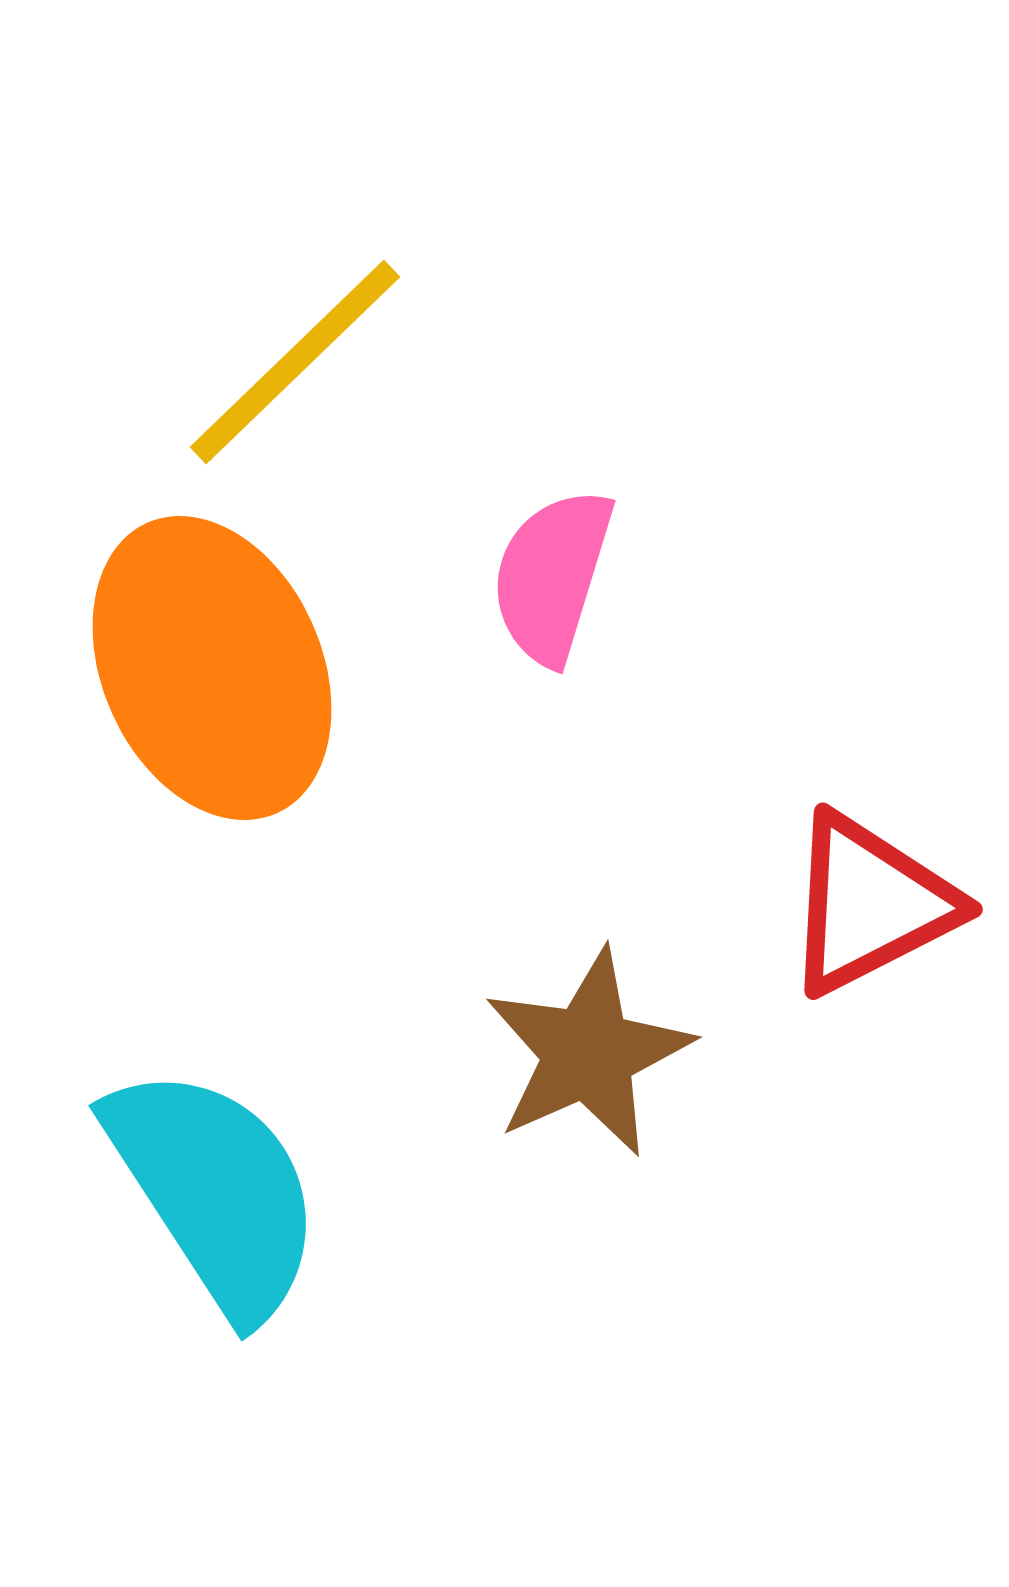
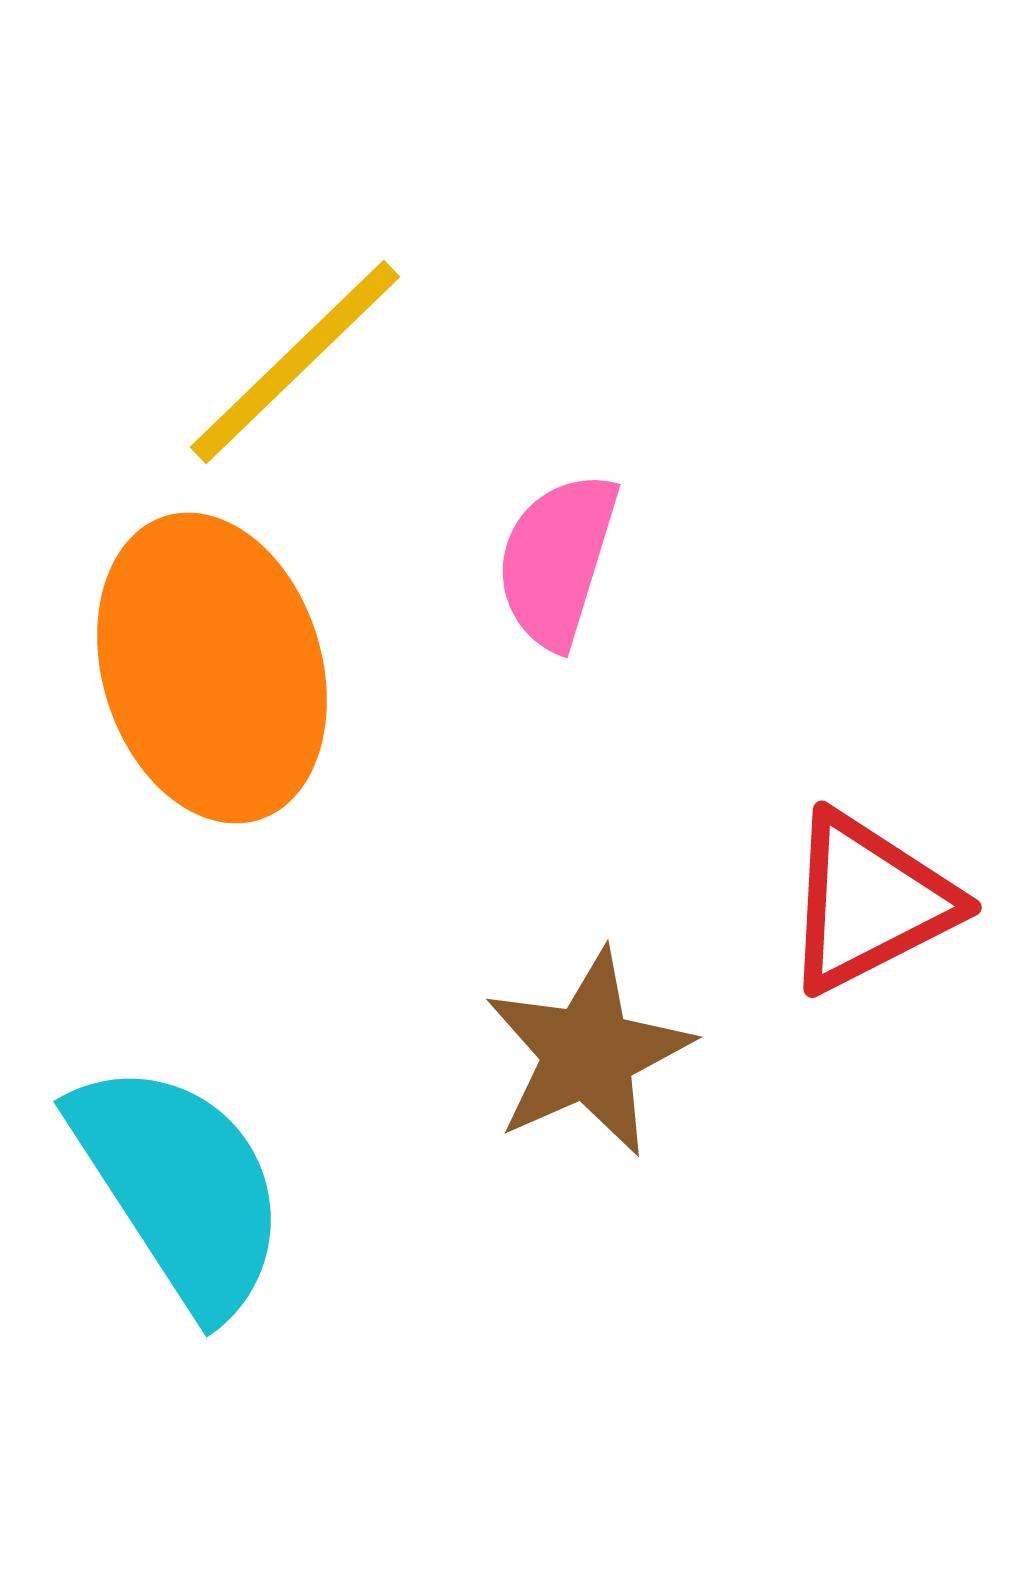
pink semicircle: moved 5 px right, 16 px up
orange ellipse: rotated 7 degrees clockwise
red triangle: moved 1 px left, 2 px up
cyan semicircle: moved 35 px left, 4 px up
